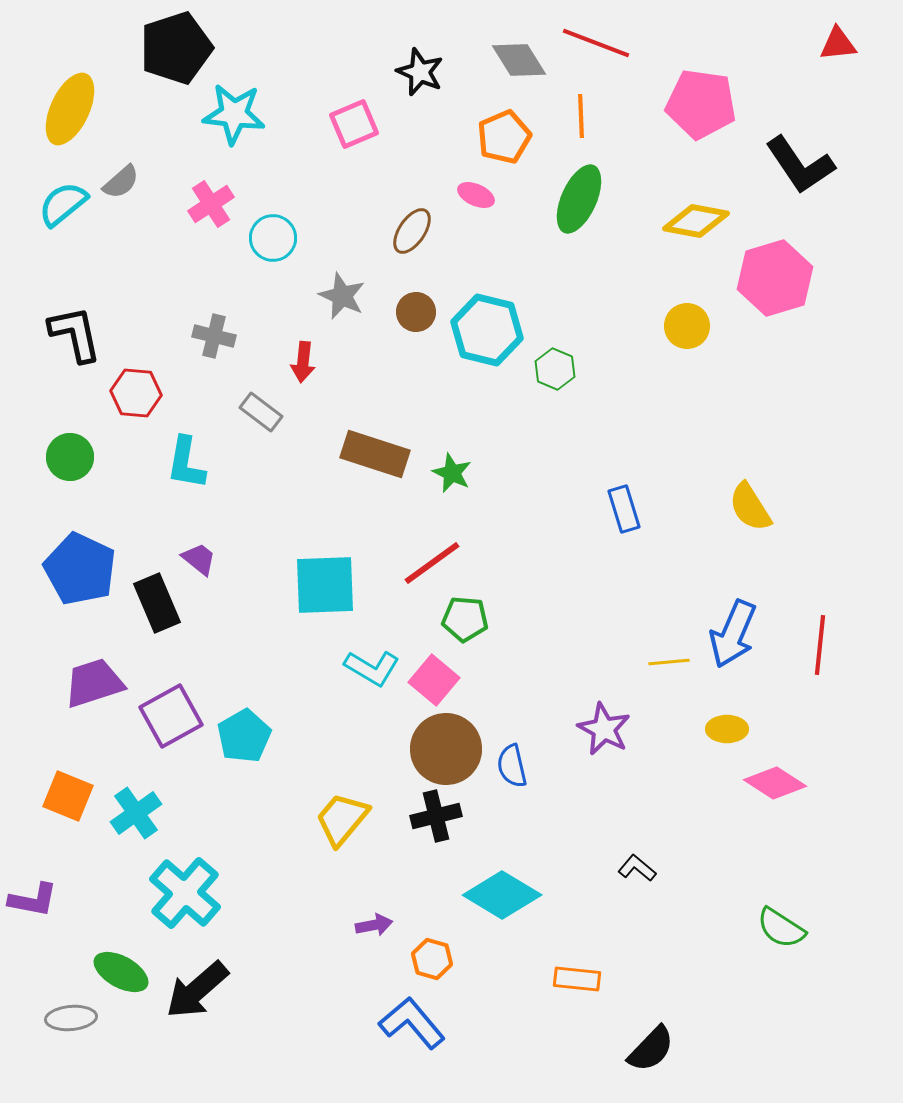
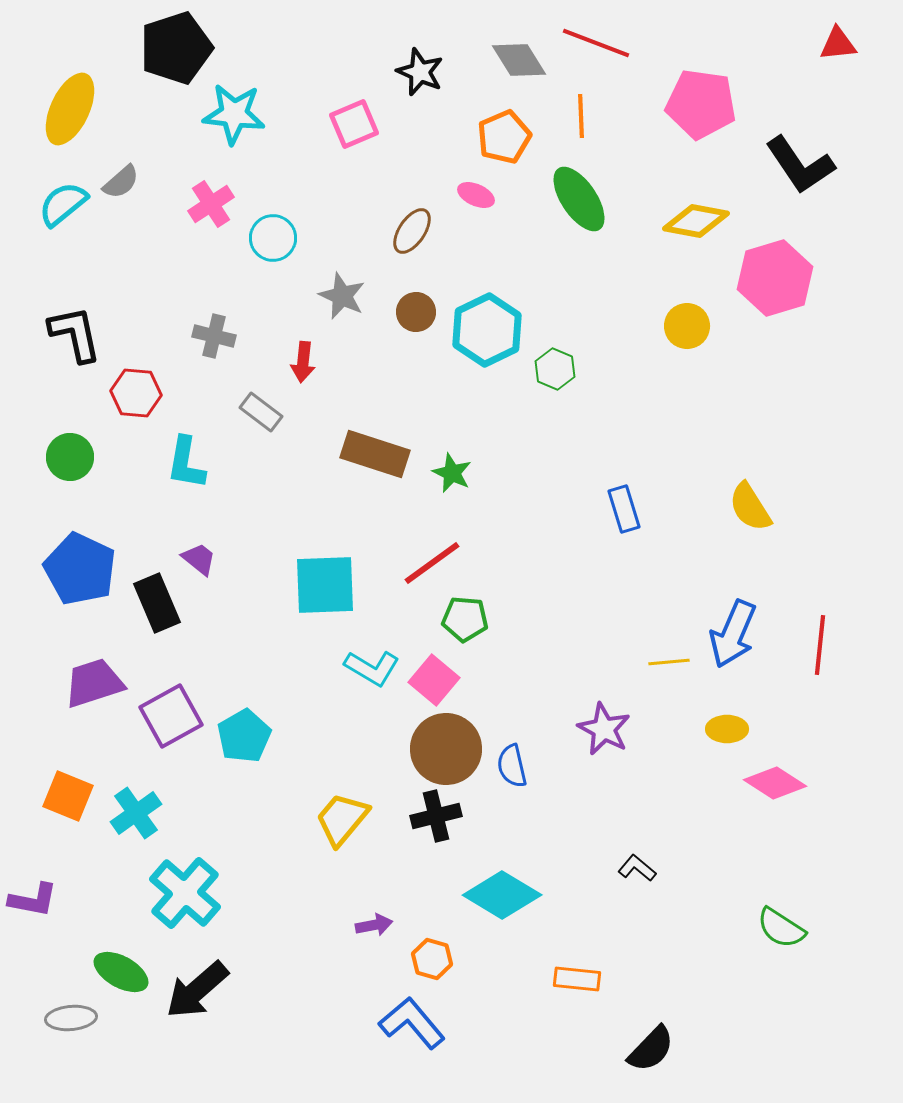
green ellipse at (579, 199): rotated 58 degrees counterclockwise
cyan hexagon at (487, 330): rotated 20 degrees clockwise
